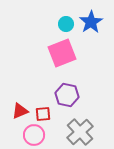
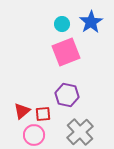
cyan circle: moved 4 px left
pink square: moved 4 px right, 1 px up
red triangle: moved 2 px right; rotated 18 degrees counterclockwise
